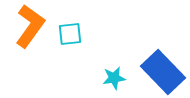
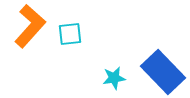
orange L-shape: rotated 6 degrees clockwise
